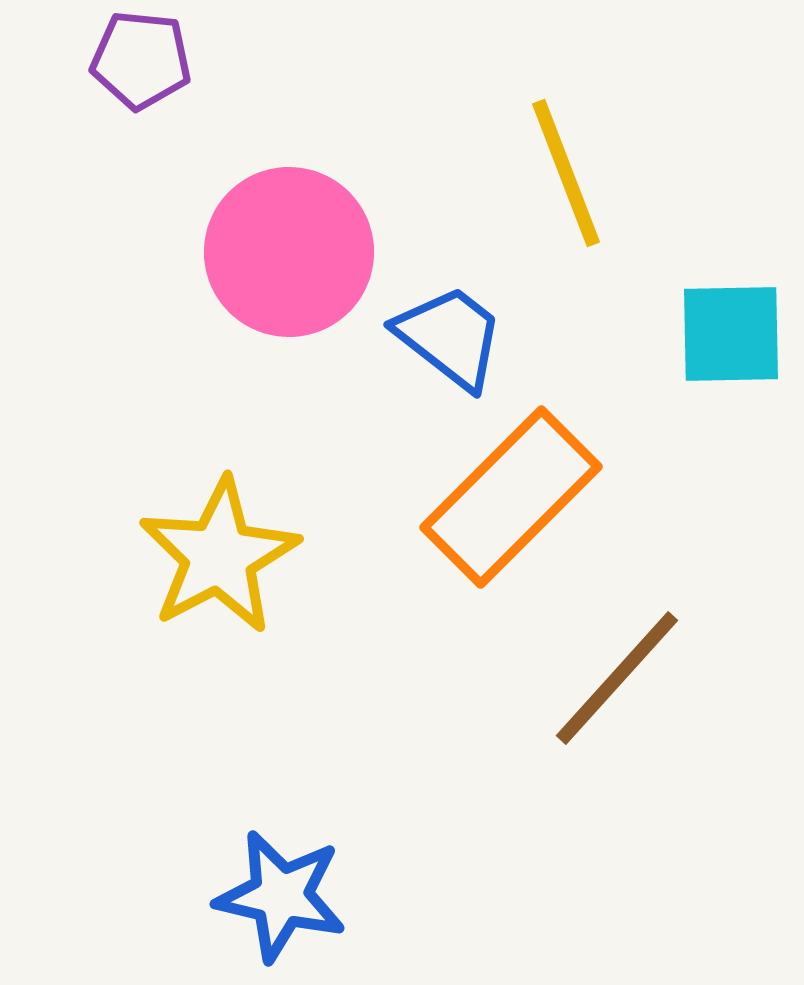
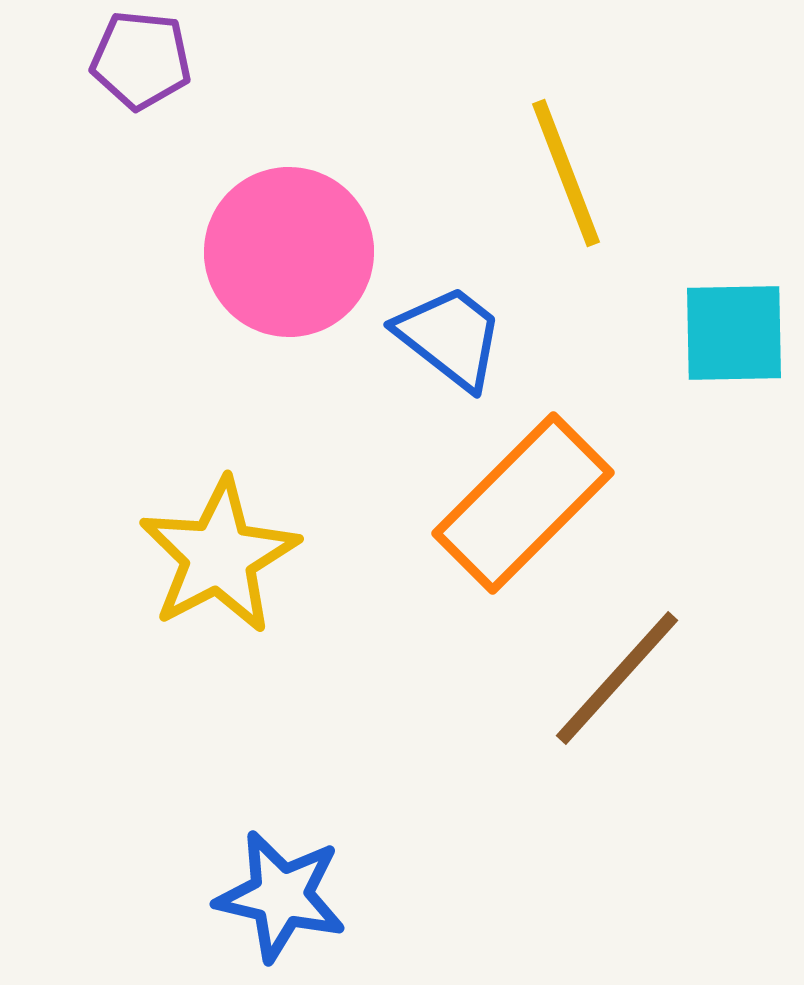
cyan square: moved 3 px right, 1 px up
orange rectangle: moved 12 px right, 6 px down
